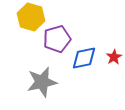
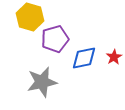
yellow hexagon: moved 1 px left
purple pentagon: moved 2 px left
